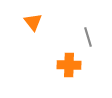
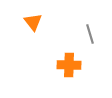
gray line: moved 2 px right, 3 px up
